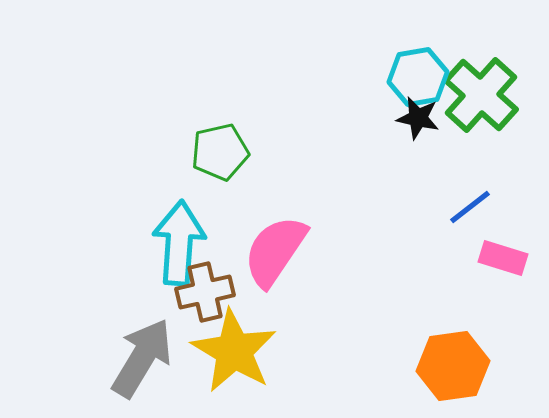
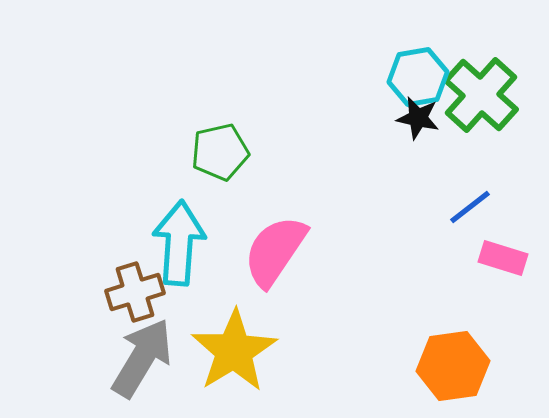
brown cross: moved 70 px left; rotated 4 degrees counterclockwise
yellow star: rotated 10 degrees clockwise
